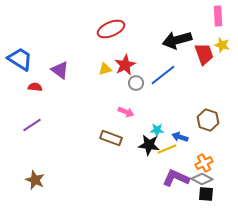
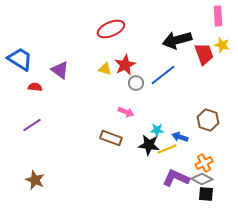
yellow triangle: rotated 32 degrees clockwise
